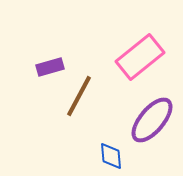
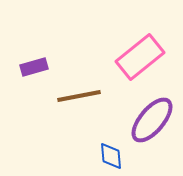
purple rectangle: moved 16 px left
brown line: rotated 51 degrees clockwise
